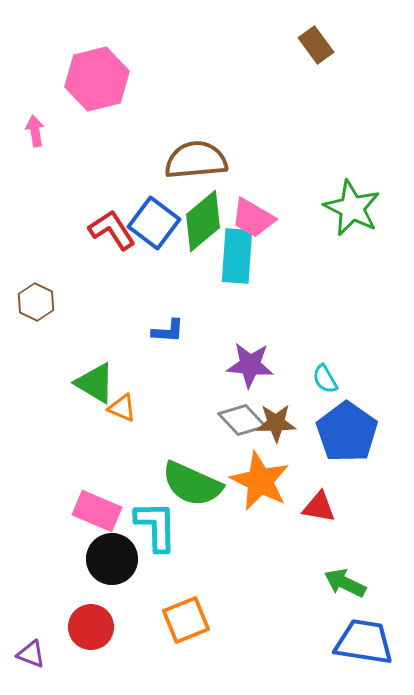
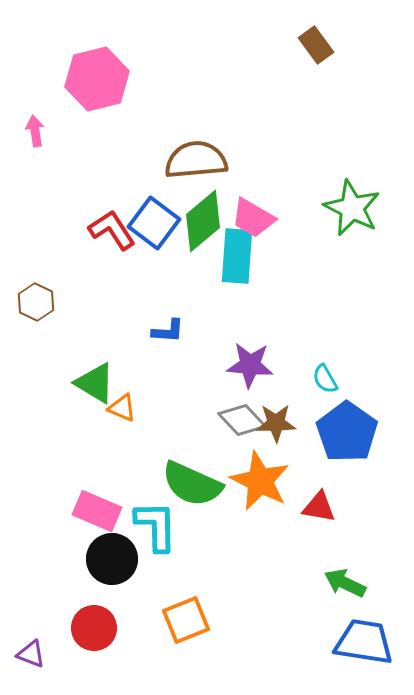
red circle: moved 3 px right, 1 px down
